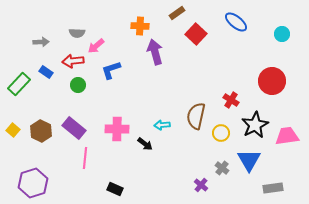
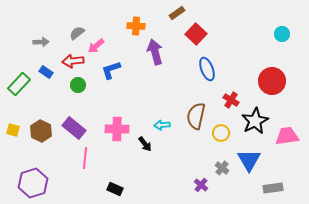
blue ellipse: moved 29 px left, 47 px down; rotated 30 degrees clockwise
orange cross: moved 4 px left
gray semicircle: rotated 140 degrees clockwise
black star: moved 4 px up
yellow square: rotated 24 degrees counterclockwise
black arrow: rotated 14 degrees clockwise
